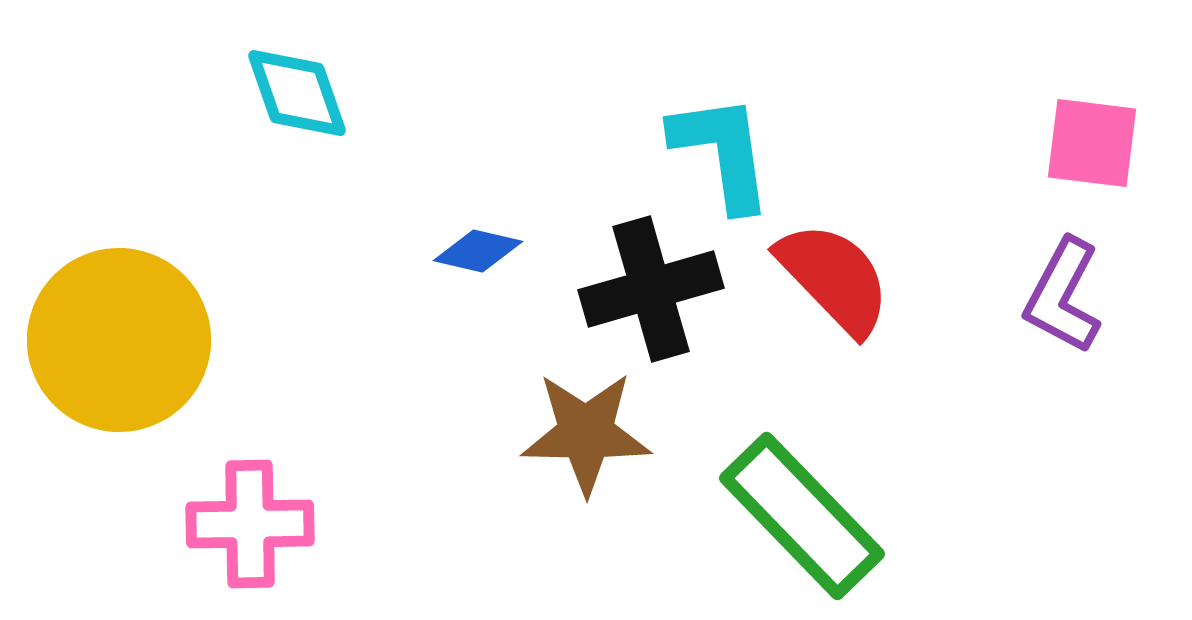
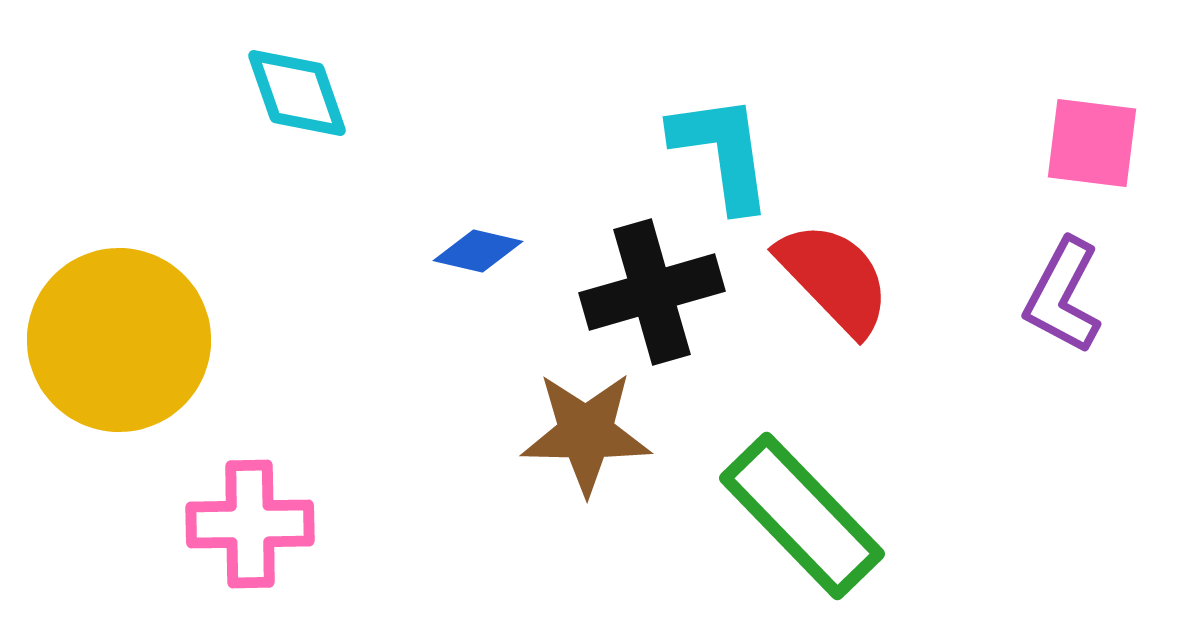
black cross: moved 1 px right, 3 px down
